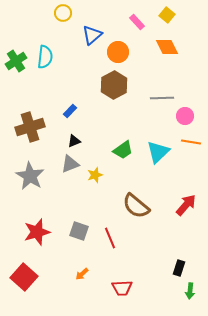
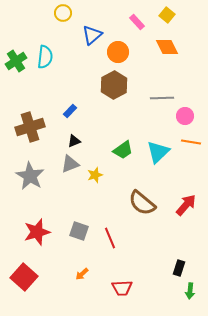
brown semicircle: moved 6 px right, 3 px up
